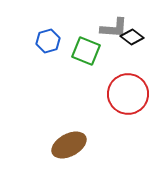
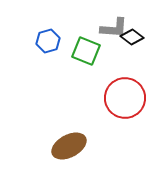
red circle: moved 3 px left, 4 px down
brown ellipse: moved 1 px down
